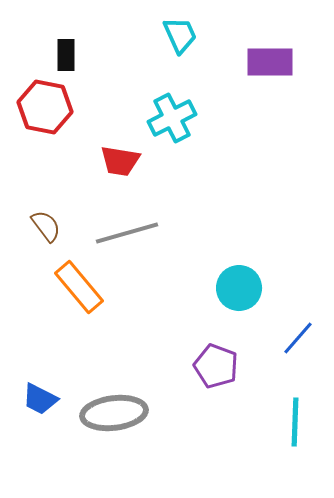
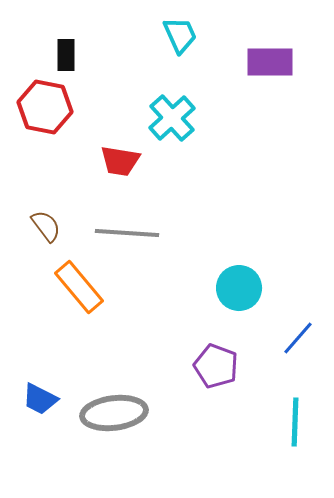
cyan cross: rotated 15 degrees counterclockwise
gray line: rotated 20 degrees clockwise
